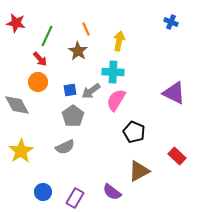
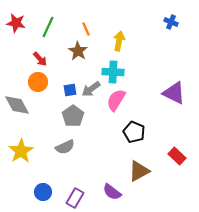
green line: moved 1 px right, 9 px up
gray arrow: moved 2 px up
